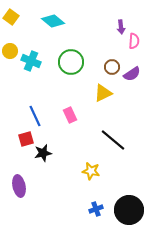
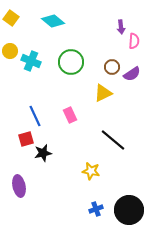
yellow square: moved 1 px down
